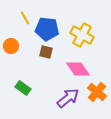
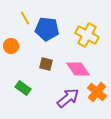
yellow cross: moved 5 px right
brown square: moved 12 px down
